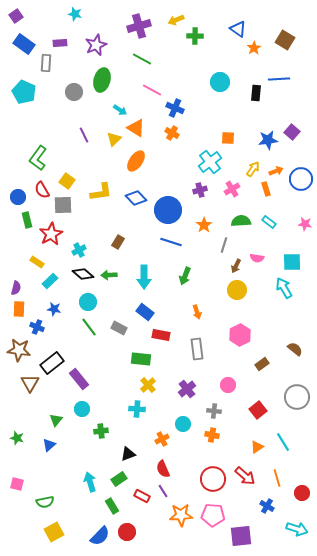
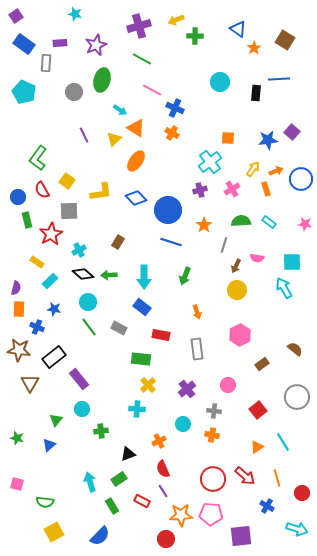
gray square at (63, 205): moved 6 px right, 6 px down
blue rectangle at (145, 312): moved 3 px left, 5 px up
black rectangle at (52, 363): moved 2 px right, 6 px up
orange cross at (162, 439): moved 3 px left, 2 px down
red rectangle at (142, 496): moved 5 px down
green semicircle at (45, 502): rotated 18 degrees clockwise
pink pentagon at (213, 515): moved 2 px left, 1 px up
red circle at (127, 532): moved 39 px right, 7 px down
